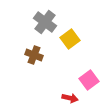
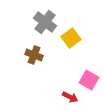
yellow square: moved 1 px right, 1 px up
pink square: rotated 24 degrees counterclockwise
red arrow: moved 1 px up; rotated 14 degrees clockwise
